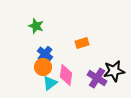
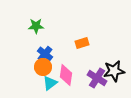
green star: rotated 21 degrees counterclockwise
